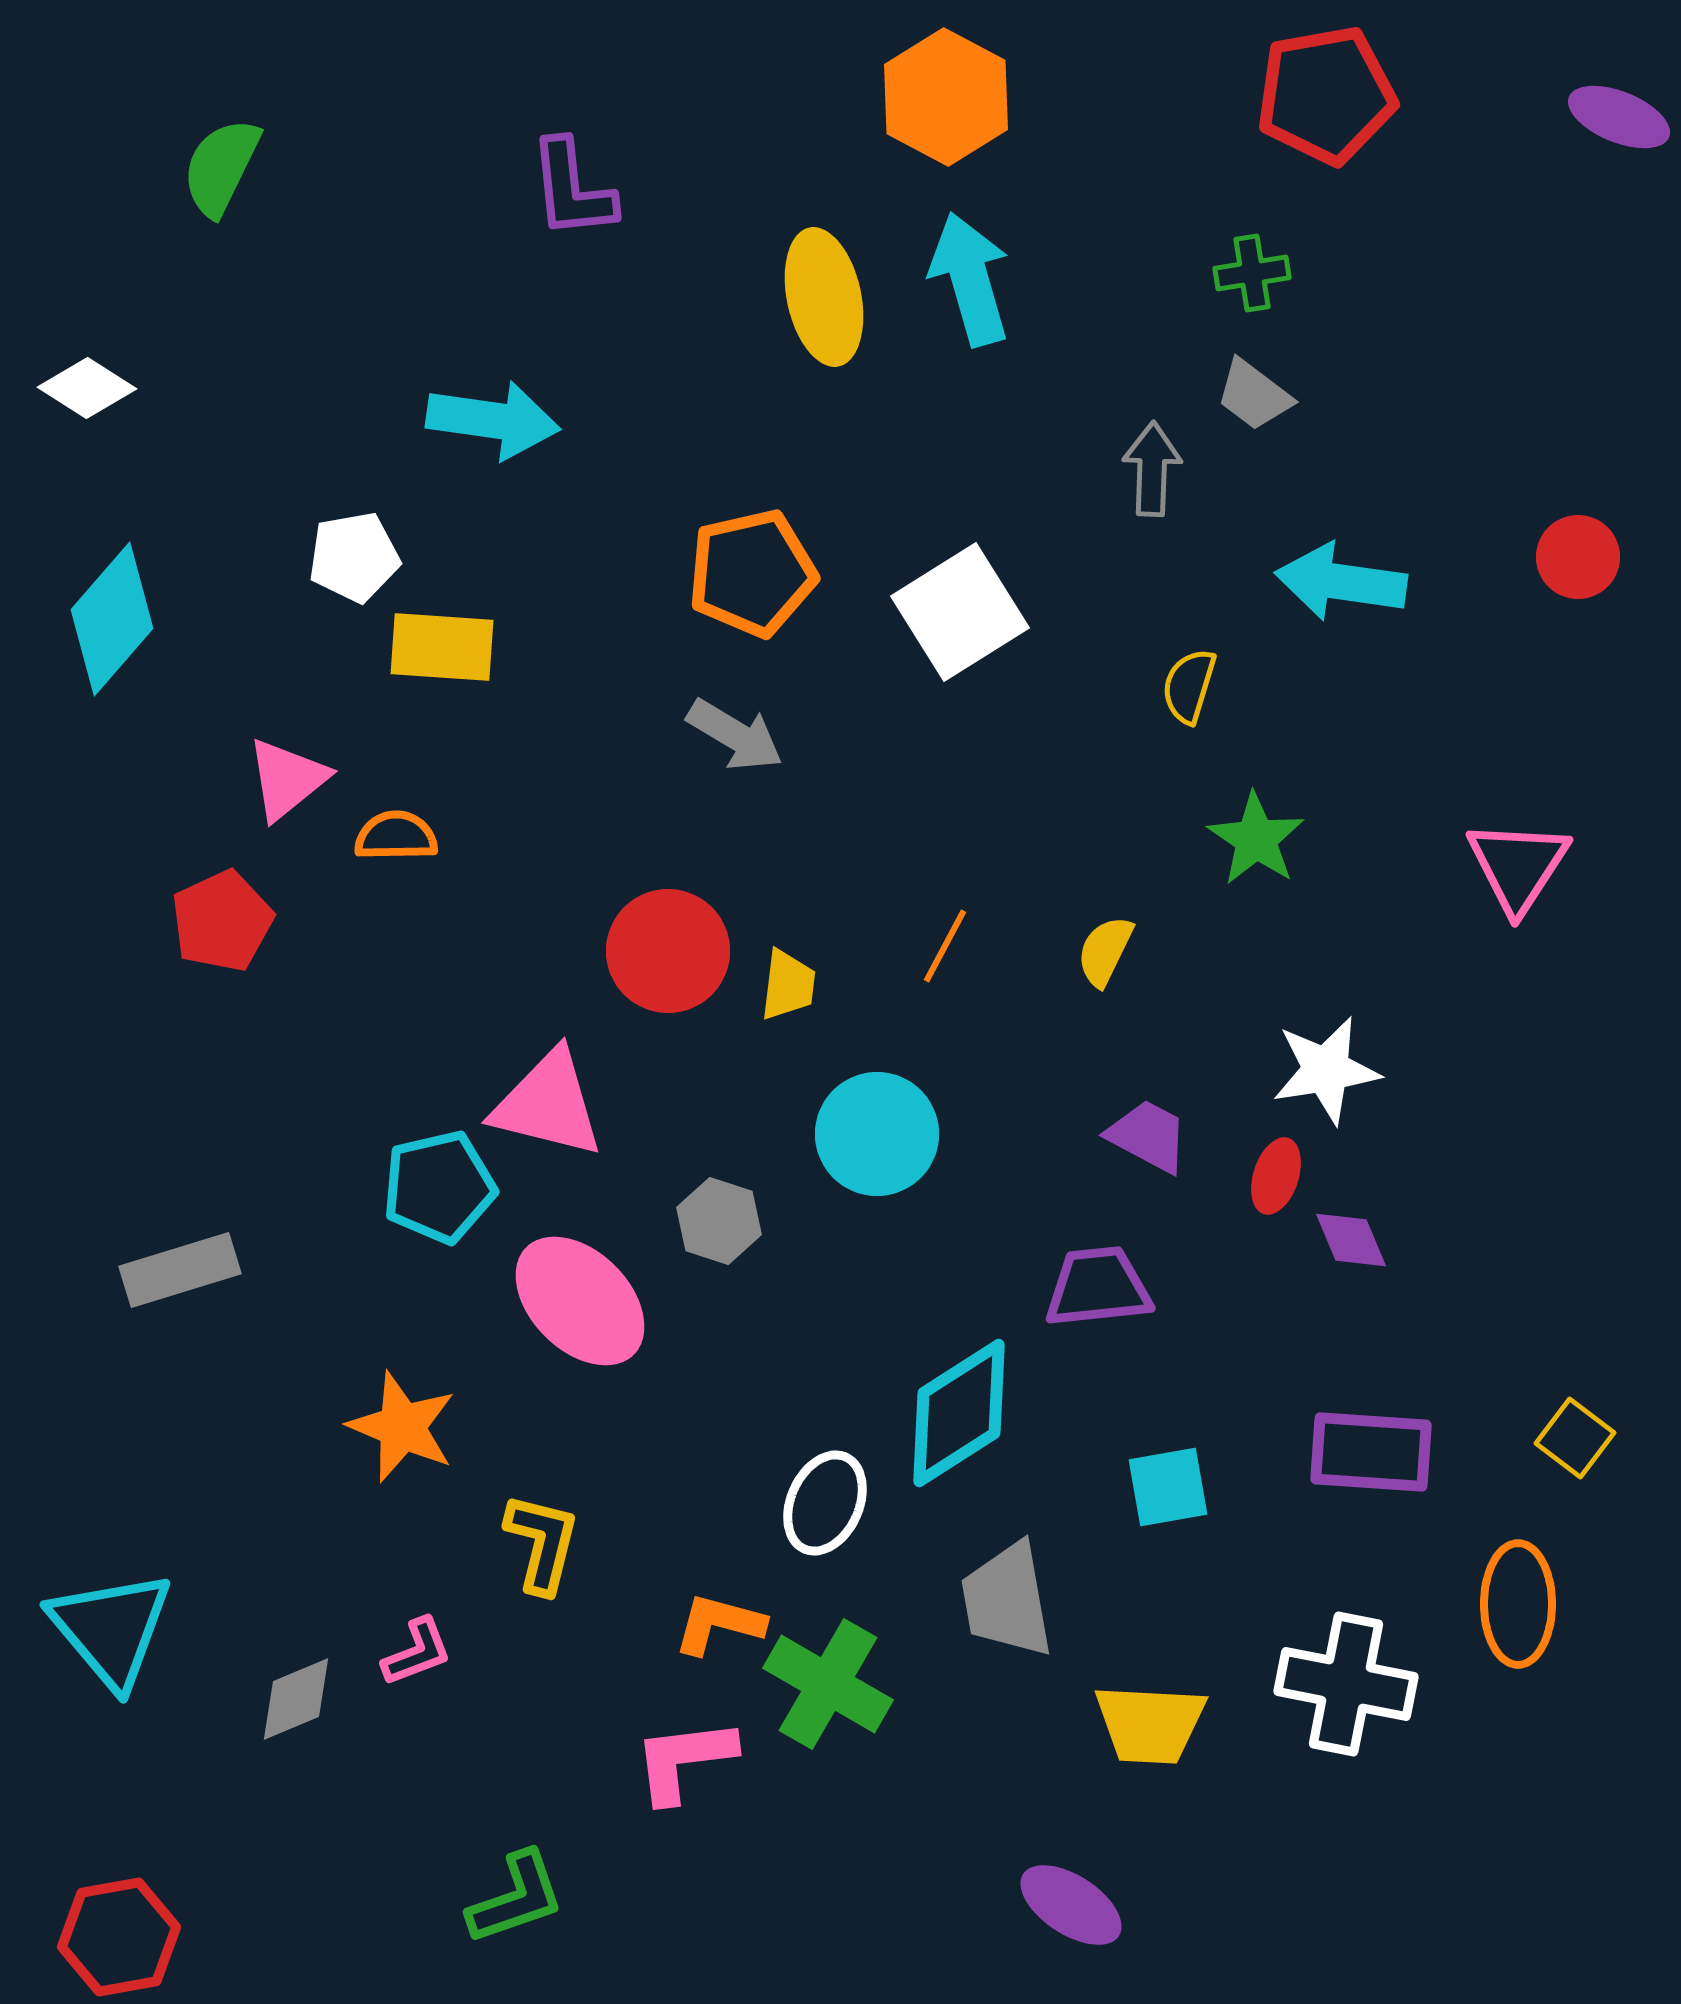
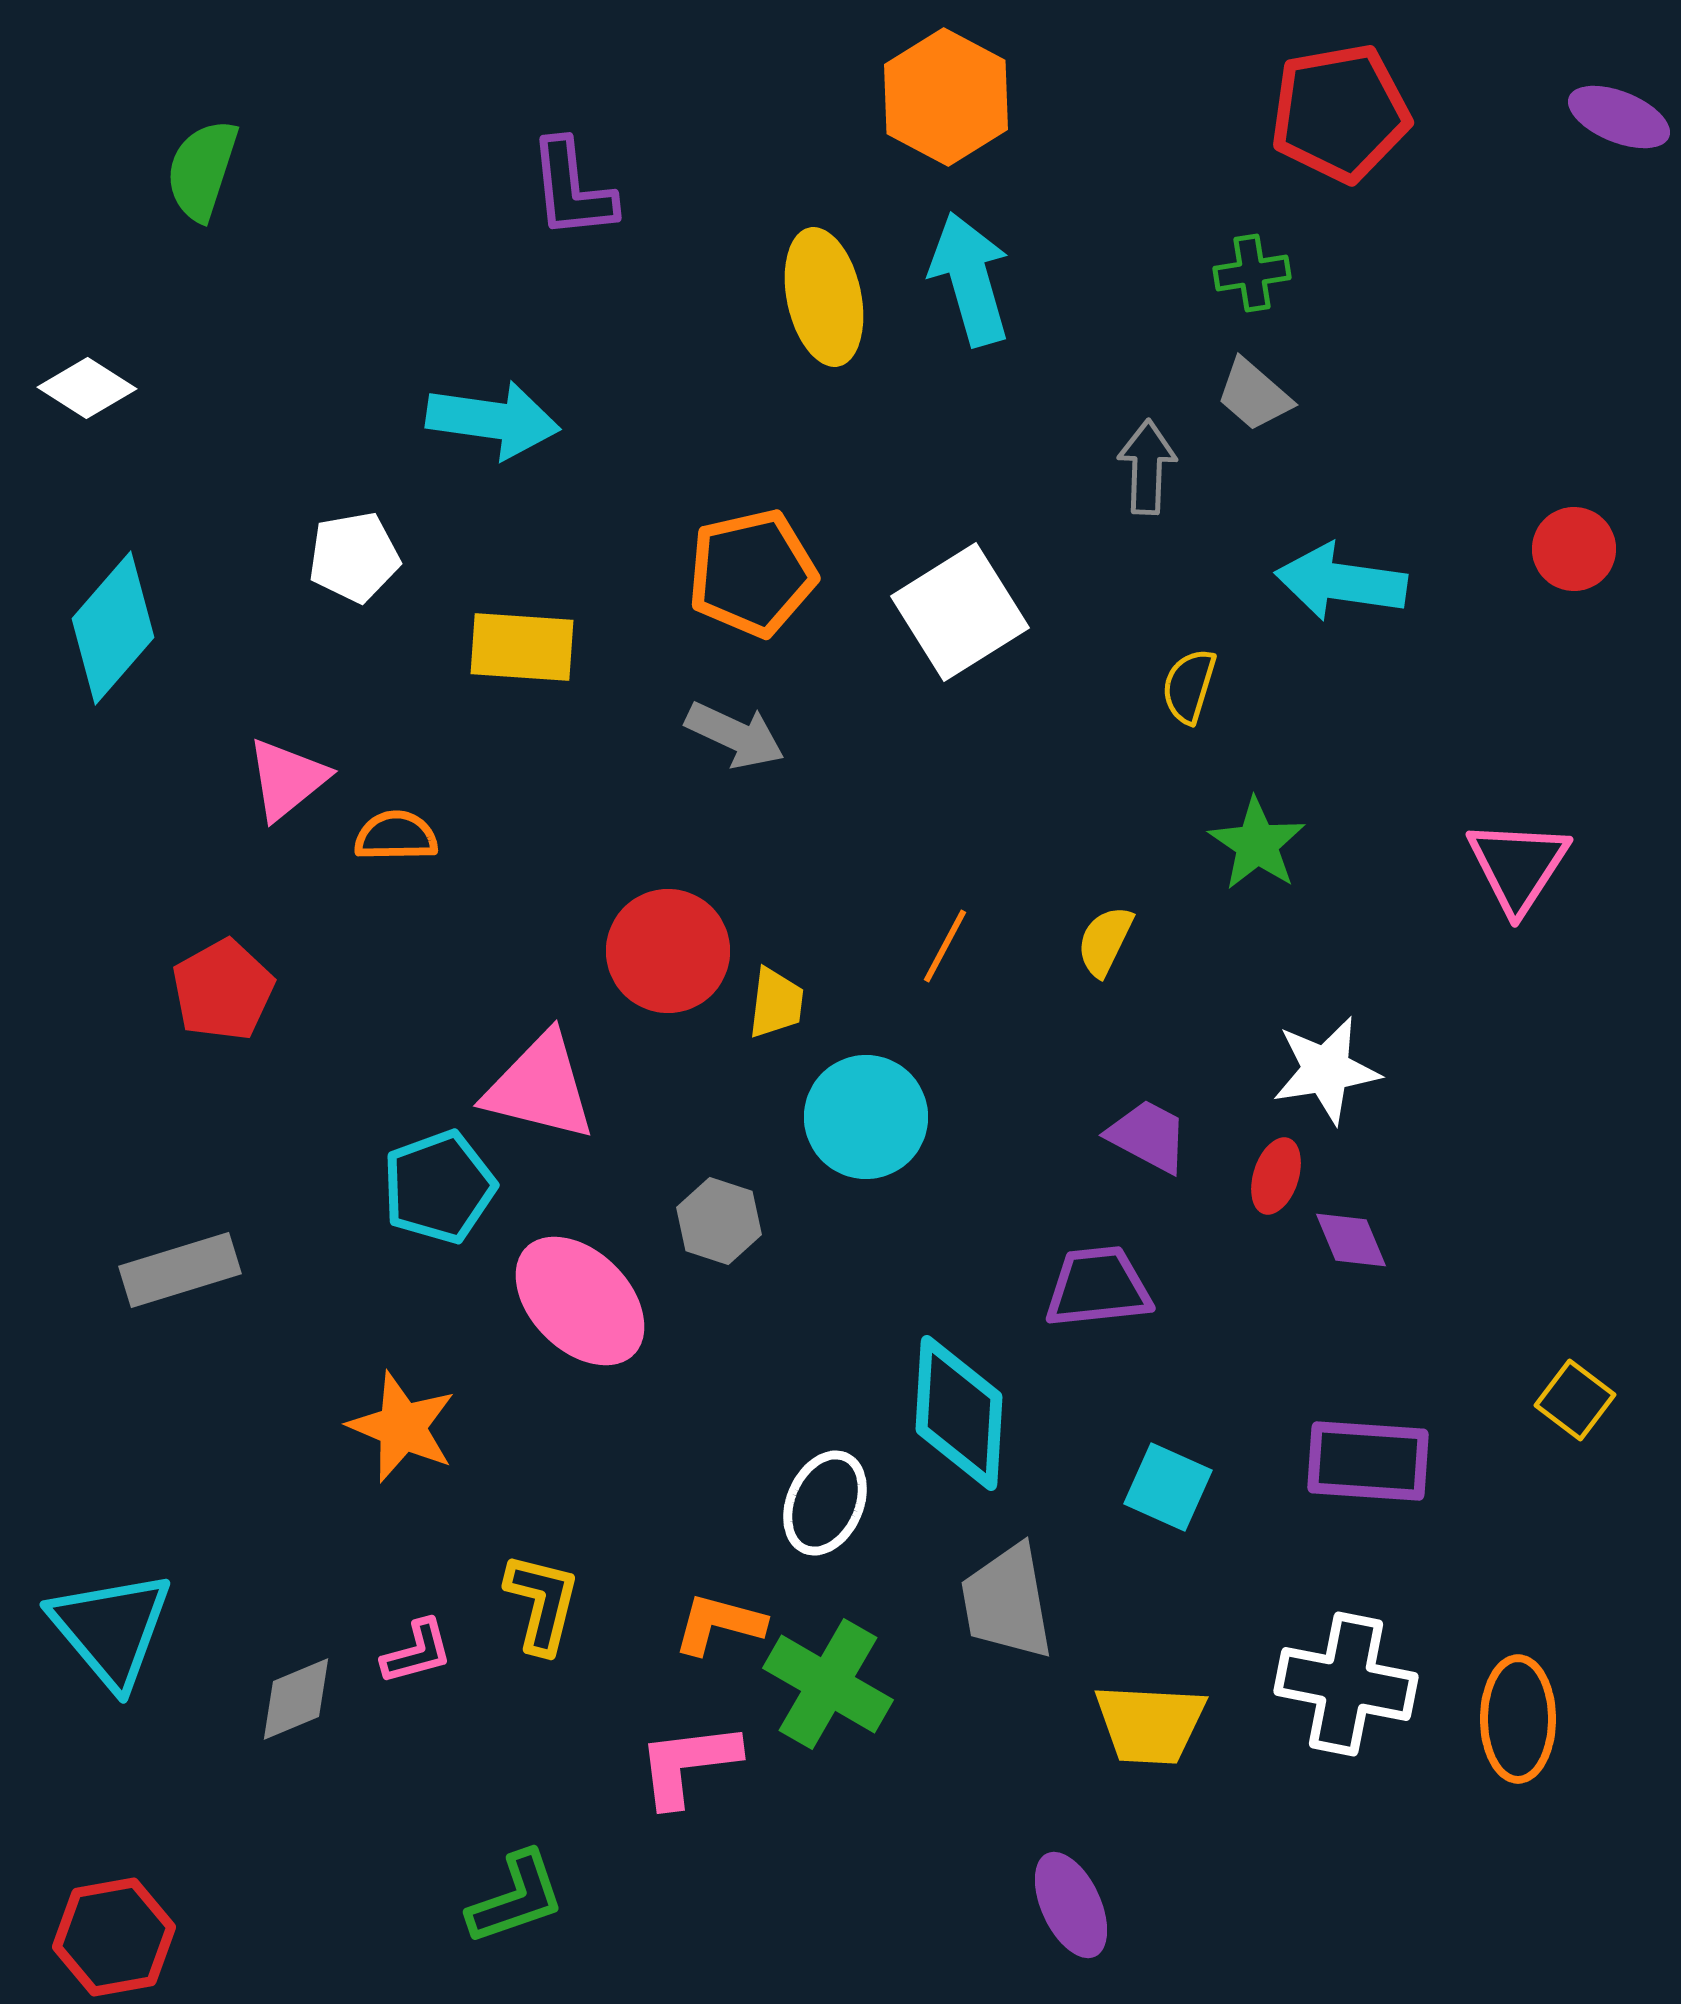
red pentagon at (1326, 95): moved 14 px right, 18 px down
green semicircle at (221, 167): moved 19 px left, 3 px down; rotated 8 degrees counterclockwise
gray trapezoid at (1254, 395): rotated 4 degrees clockwise
gray arrow at (1152, 469): moved 5 px left, 2 px up
red circle at (1578, 557): moved 4 px left, 8 px up
cyan diamond at (112, 619): moved 1 px right, 9 px down
yellow rectangle at (442, 647): moved 80 px right
gray arrow at (735, 735): rotated 6 degrees counterclockwise
green star at (1256, 839): moved 1 px right, 5 px down
red pentagon at (222, 921): moved 1 px right, 69 px down; rotated 4 degrees counterclockwise
yellow semicircle at (1105, 951): moved 10 px up
yellow trapezoid at (788, 985): moved 12 px left, 18 px down
pink triangle at (548, 1104): moved 8 px left, 17 px up
cyan circle at (877, 1134): moved 11 px left, 17 px up
cyan pentagon at (439, 1187): rotated 7 degrees counterclockwise
cyan diamond at (959, 1413): rotated 54 degrees counterclockwise
yellow square at (1575, 1438): moved 38 px up
purple rectangle at (1371, 1452): moved 3 px left, 9 px down
cyan square at (1168, 1487): rotated 34 degrees clockwise
yellow L-shape at (542, 1543): moved 60 px down
gray trapezoid at (1007, 1600): moved 2 px down
orange ellipse at (1518, 1604): moved 115 px down
pink L-shape at (417, 1652): rotated 6 degrees clockwise
pink L-shape at (684, 1760): moved 4 px right, 4 px down
purple ellipse at (1071, 1905): rotated 32 degrees clockwise
red hexagon at (119, 1937): moved 5 px left
